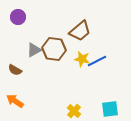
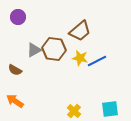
yellow star: moved 2 px left, 1 px up
